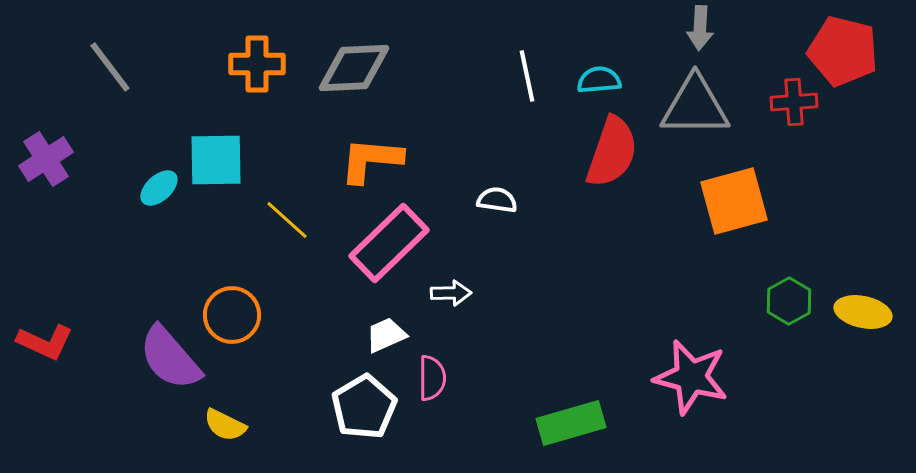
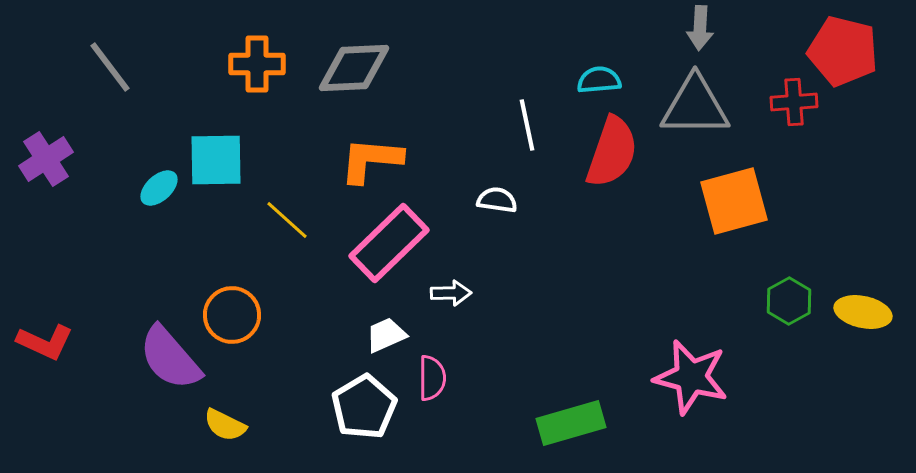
white line: moved 49 px down
